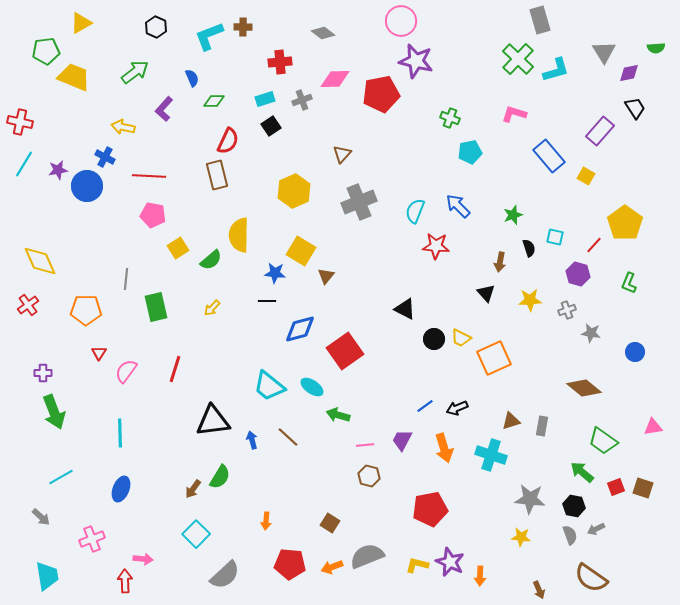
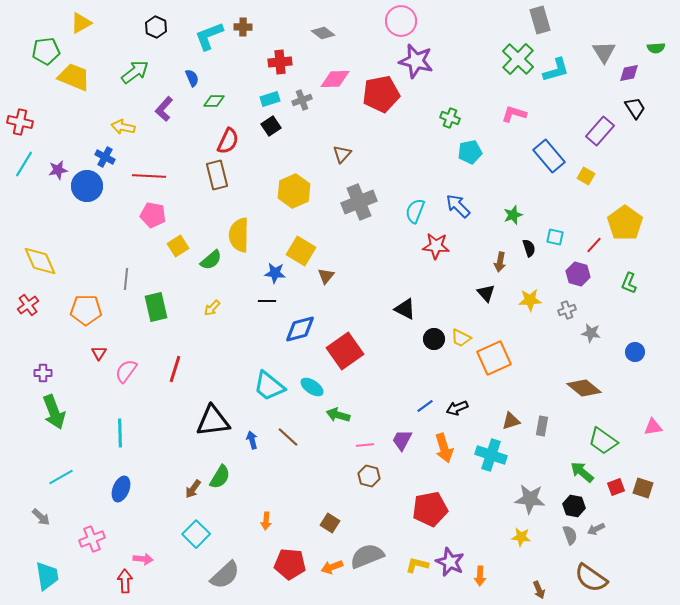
cyan rectangle at (265, 99): moved 5 px right
yellow square at (178, 248): moved 2 px up
